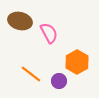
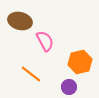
pink semicircle: moved 4 px left, 8 px down
orange hexagon: moved 3 px right; rotated 15 degrees clockwise
purple circle: moved 10 px right, 6 px down
